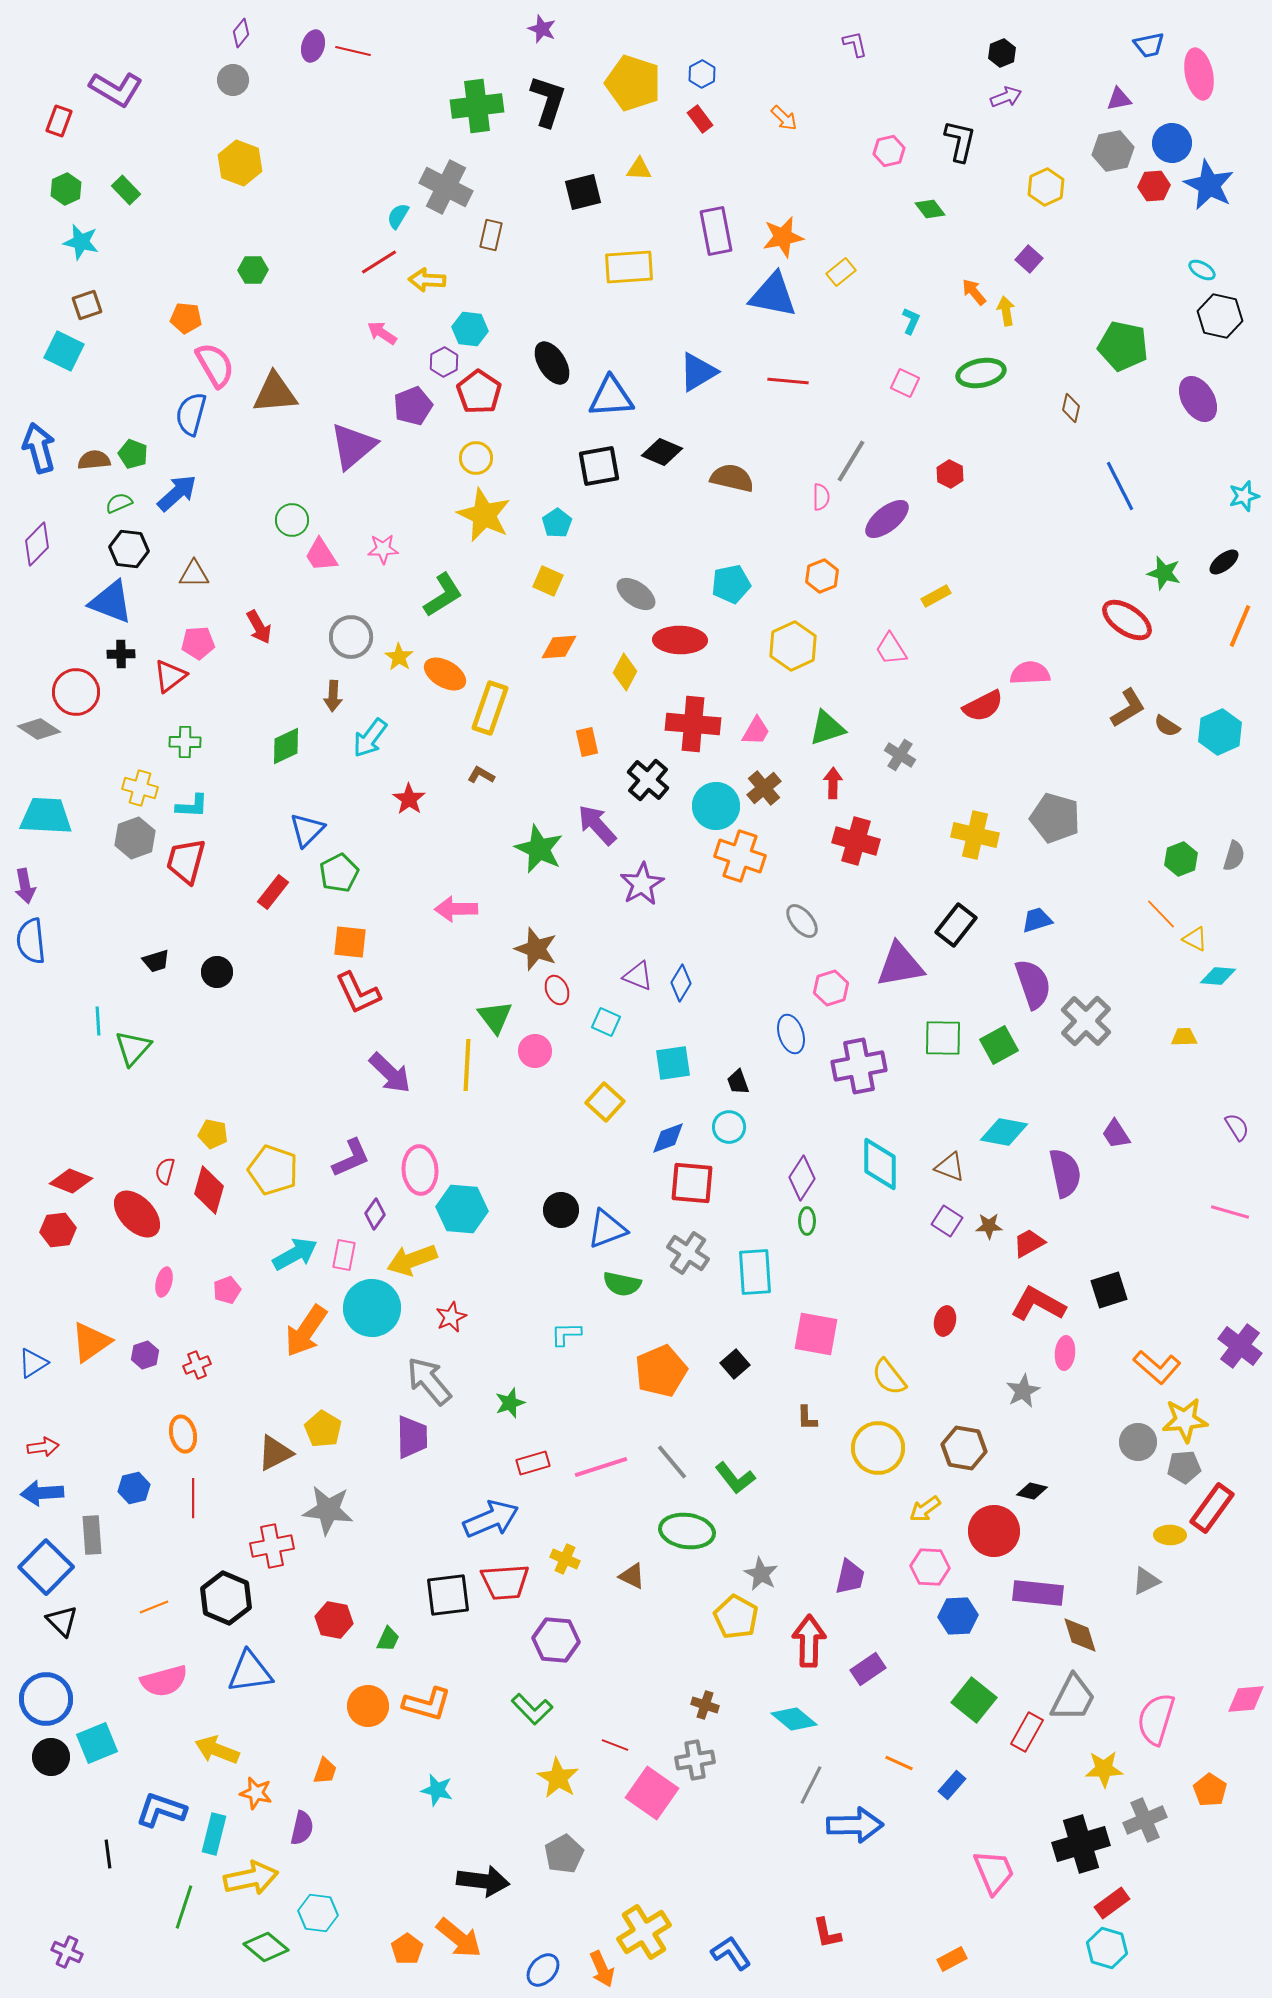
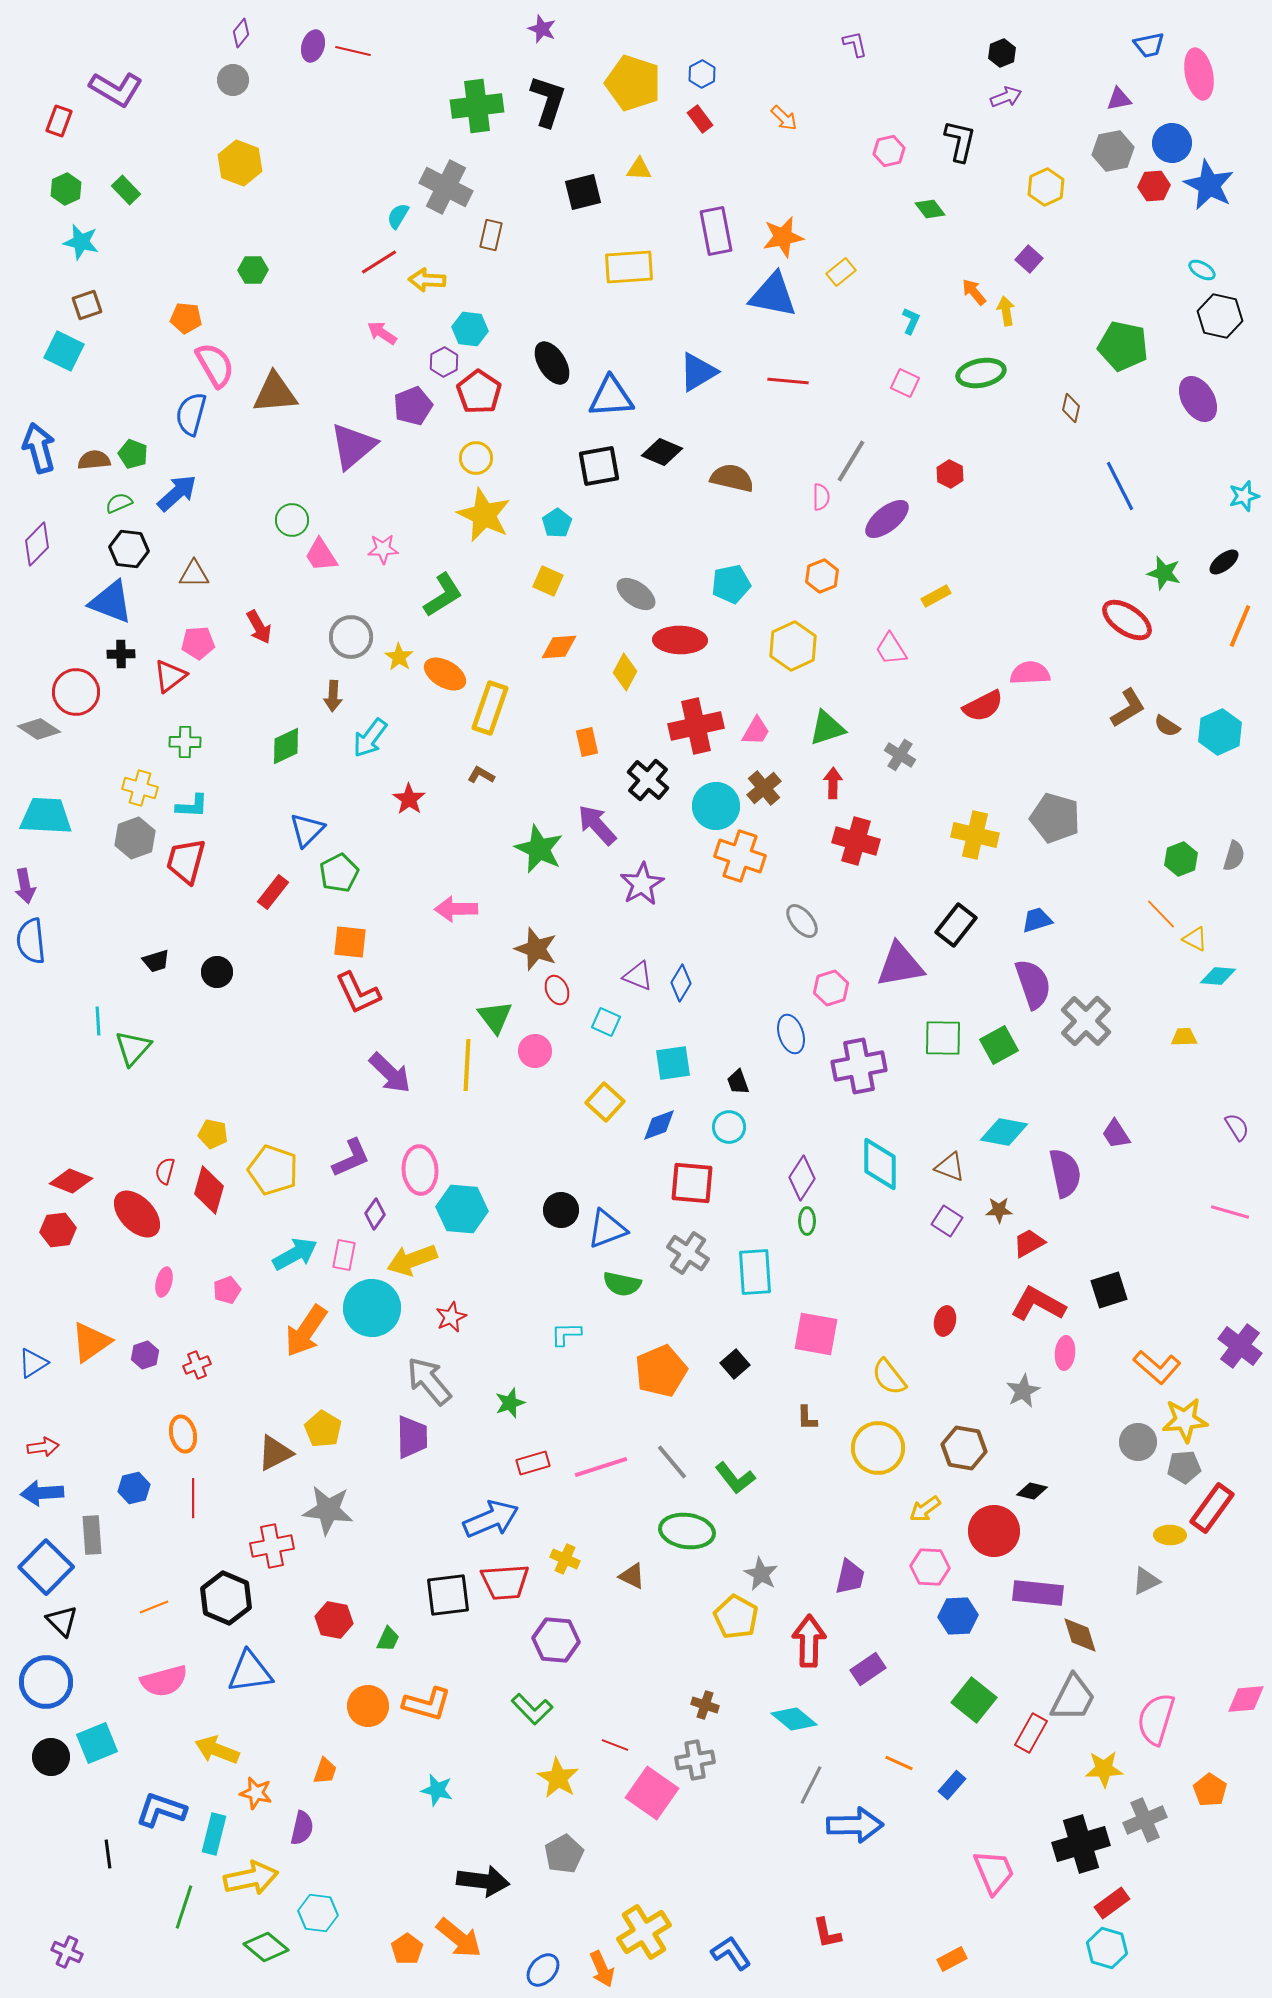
red cross at (693, 724): moved 3 px right, 2 px down; rotated 18 degrees counterclockwise
blue diamond at (668, 1138): moved 9 px left, 13 px up
brown star at (989, 1226): moved 10 px right, 16 px up
blue circle at (46, 1699): moved 17 px up
red rectangle at (1027, 1732): moved 4 px right, 1 px down
